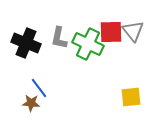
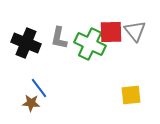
gray triangle: moved 2 px right
green cross: moved 2 px right
yellow square: moved 2 px up
